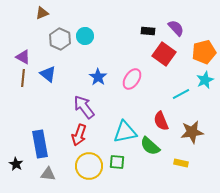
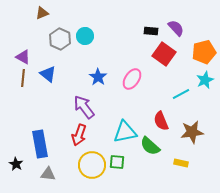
black rectangle: moved 3 px right
yellow circle: moved 3 px right, 1 px up
